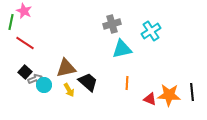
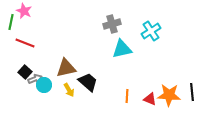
red line: rotated 12 degrees counterclockwise
orange line: moved 13 px down
